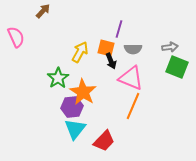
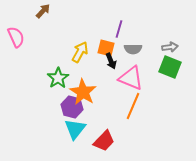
green square: moved 7 px left
purple hexagon: rotated 20 degrees clockwise
